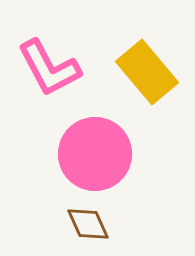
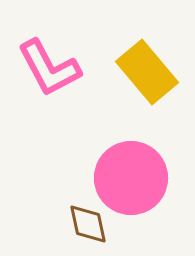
pink circle: moved 36 px right, 24 px down
brown diamond: rotated 12 degrees clockwise
